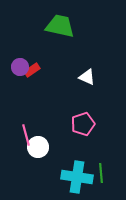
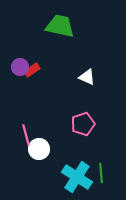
white circle: moved 1 px right, 2 px down
cyan cross: rotated 24 degrees clockwise
